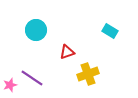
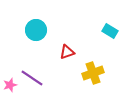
yellow cross: moved 5 px right, 1 px up
